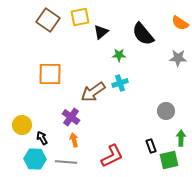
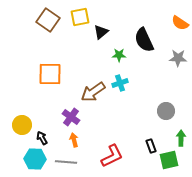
black semicircle: moved 1 px right, 6 px down; rotated 15 degrees clockwise
